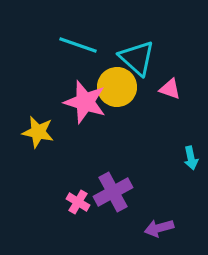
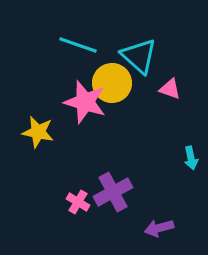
cyan triangle: moved 2 px right, 2 px up
yellow circle: moved 5 px left, 4 px up
